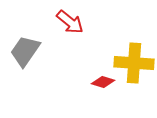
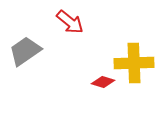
gray trapezoid: rotated 20 degrees clockwise
yellow cross: rotated 6 degrees counterclockwise
